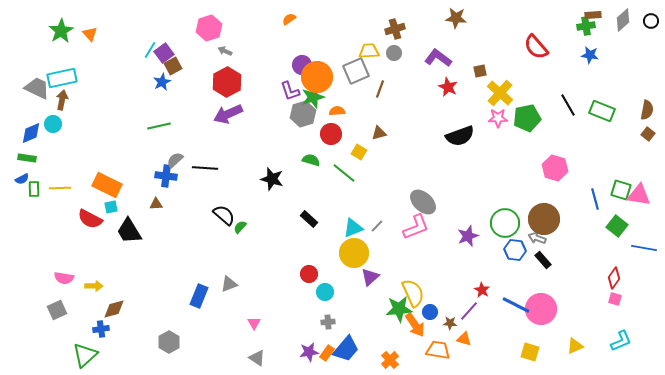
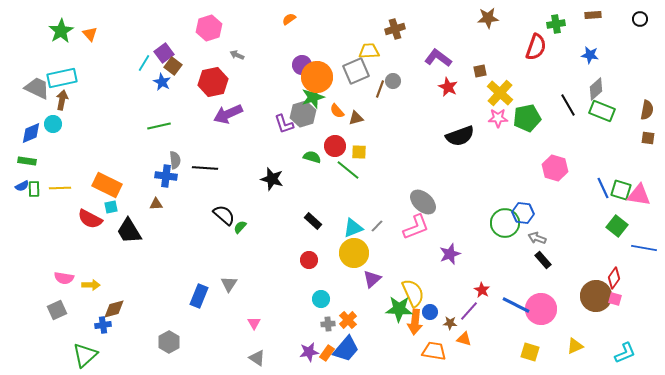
brown star at (456, 18): moved 32 px right; rotated 10 degrees counterclockwise
gray diamond at (623, 20): moved 27 px left, 69 px down
black circle at (651, 21): moved 11 px left, 2 px up
green cross at (586, 26): moved 30 px left, 2 px up
red semicircle at (536, 47): rotated 120 degrees counterclockwise
cyan line at (150, 50): moved 6 px left, 13 px down
gray arrow at (225, 51): moved 12 px right, 4 px down
gray circle at (394, 53): moved 1 px left, 28 px down
brown square at (173, 66): rotated 24 degrees counterclockwise
blue star at (162, 82): rotated 18 degrees counterclockwise
red hexagon at (227, 82): moved 14 px left; rotated 16 degrees clockwise
purple L-shape at (290, 91): moved 6 px left, 33 px down
orange semicircle at (337, 111): rotated 126 degrees counterclockwise
brown triangle at (379, 133): moved 23 px left, 15 px up
red circle at (331, 134): moved 4 px right, 12 px down
brown square at (648, 134): moved 4 px down; rotated 32 degrees counterclockwise
yellow square at (359, 152): rotated 28 degrees counterclockwise
green rectangle at (27, 158): moved 3 px down
gray semicircle at (175, 160): rotated 126 degrees clockwise
green semicircle at (311, 160): moved 1 px right, 3 px up
green line at (344, 173): moved 4 px right, 3 px up
blue semicircle at (22, 179): moved 7 px down
blue line at (595, 199): moved 8 px right, 11 px up; rotated 10 degrees counterclockwise
black rectangle at (309, 219): moved 4 px right, 2 px down
brown circle at (544, 219): moved 52 px right, 77 px down
purple star at (468, 236): moved 18 px left, 18 px down
blue hexagon at (515, 250): moved 8 px right, 37 px up
red circle at (309, 274): moved 14 px up
purple triangle at (370, 277): moved 2 px right, 2 px down
gray triangle at (229, 284): rotated 36 degrees counterclockwise
yellow arrow at (94, 286): moved 3 px left, 1 px up
cyan circle at (325, 292): moved 4 px left, 7 px down
green star at (399, 309): rotated 8 degrees clockwise
gray cross at (328, 322): moved 2 px down
orange arrow at (415, 325): moved 3 px up; rotated 40 degrees clockwise
blue cross at (101, 329): moved 2 px right, 4 px up
cyan L-shape at (621, 341): moved 4 px right, 12 px down
orange trapezoid at (438, 350): moved 4 px left, 1 px down
orange cross at (390, 360): moved 42 px left, 40 px up
